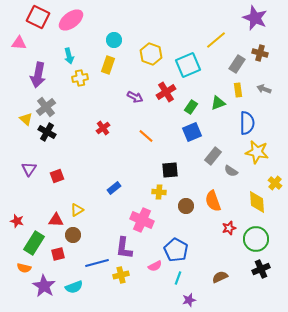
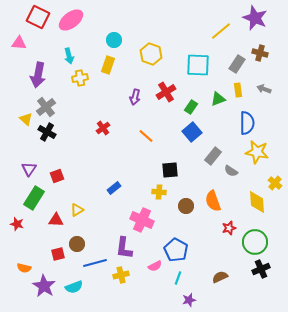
yellow line at (216, 40): moved 5 px right, 9 px up
cyan square at (188, 65): moved 10 px right; rotated 25 degrees clockwise
purple arrow at (135, 97): rotated 77 degrees clockwise
green triangle at (218, 103): moved 4 px up
blue square at (192, 132): rotated 18 degrees counterclockwise
red star at (17, 221): moved 3 px down
brown circle at (73, 235): moved 4 px right, 9 px down
green circle at (256, 239): moved 1 px left, 3 px down
green rectangle at (34, 243): moved 45 px up
blue line at (97, 263): moved 2 px left
